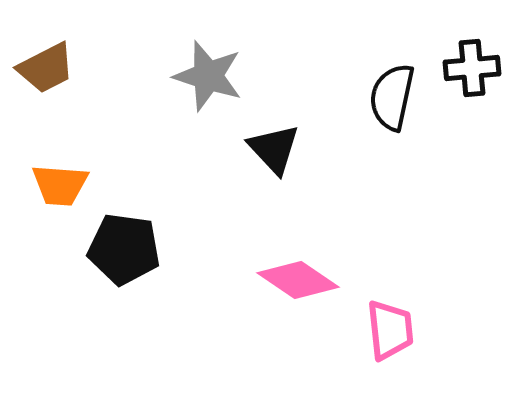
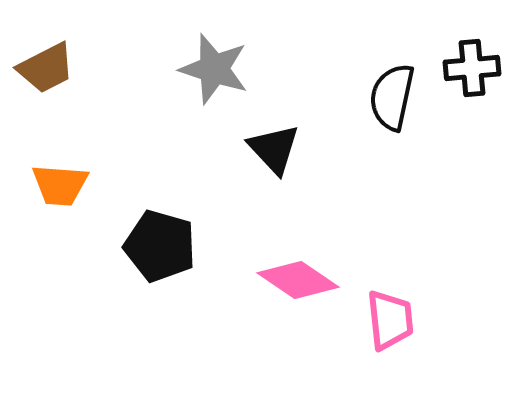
gray star: moved 6 px right, 7 px up
black pentagon: moved 36 px right, 3 px up; rotated 8 degrees clockwise
pink trapezoid: moved 10 px up
